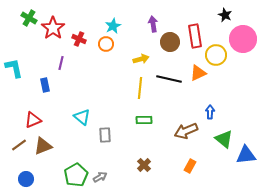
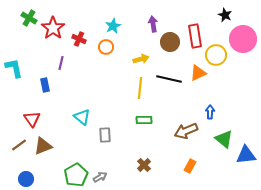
orange circle: moved 3 px down
red triangle: moved 1 px left, 1 px up; rotated 42 degrees counterclockwise
